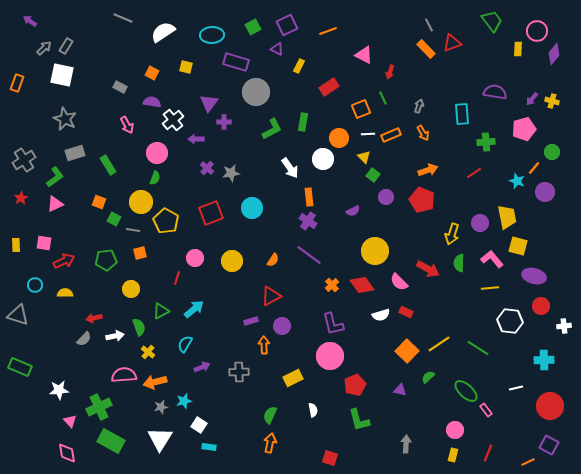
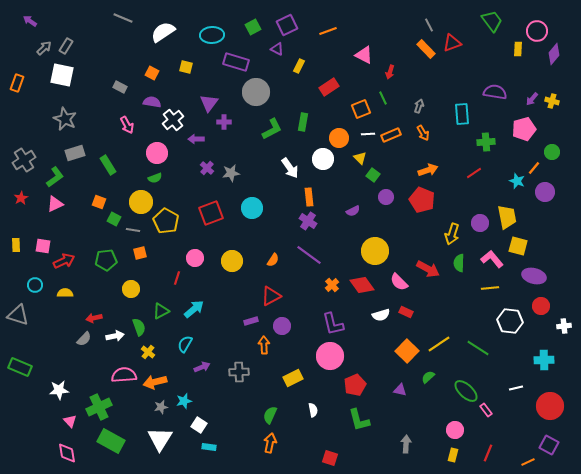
yellow triangle at (364, 157): moved 4 px left, 1 px down
green semicircle at (155, 178): rotated 48 degrees clockwise
pink square at (44, 243): moved 1 px left, 3 px down
